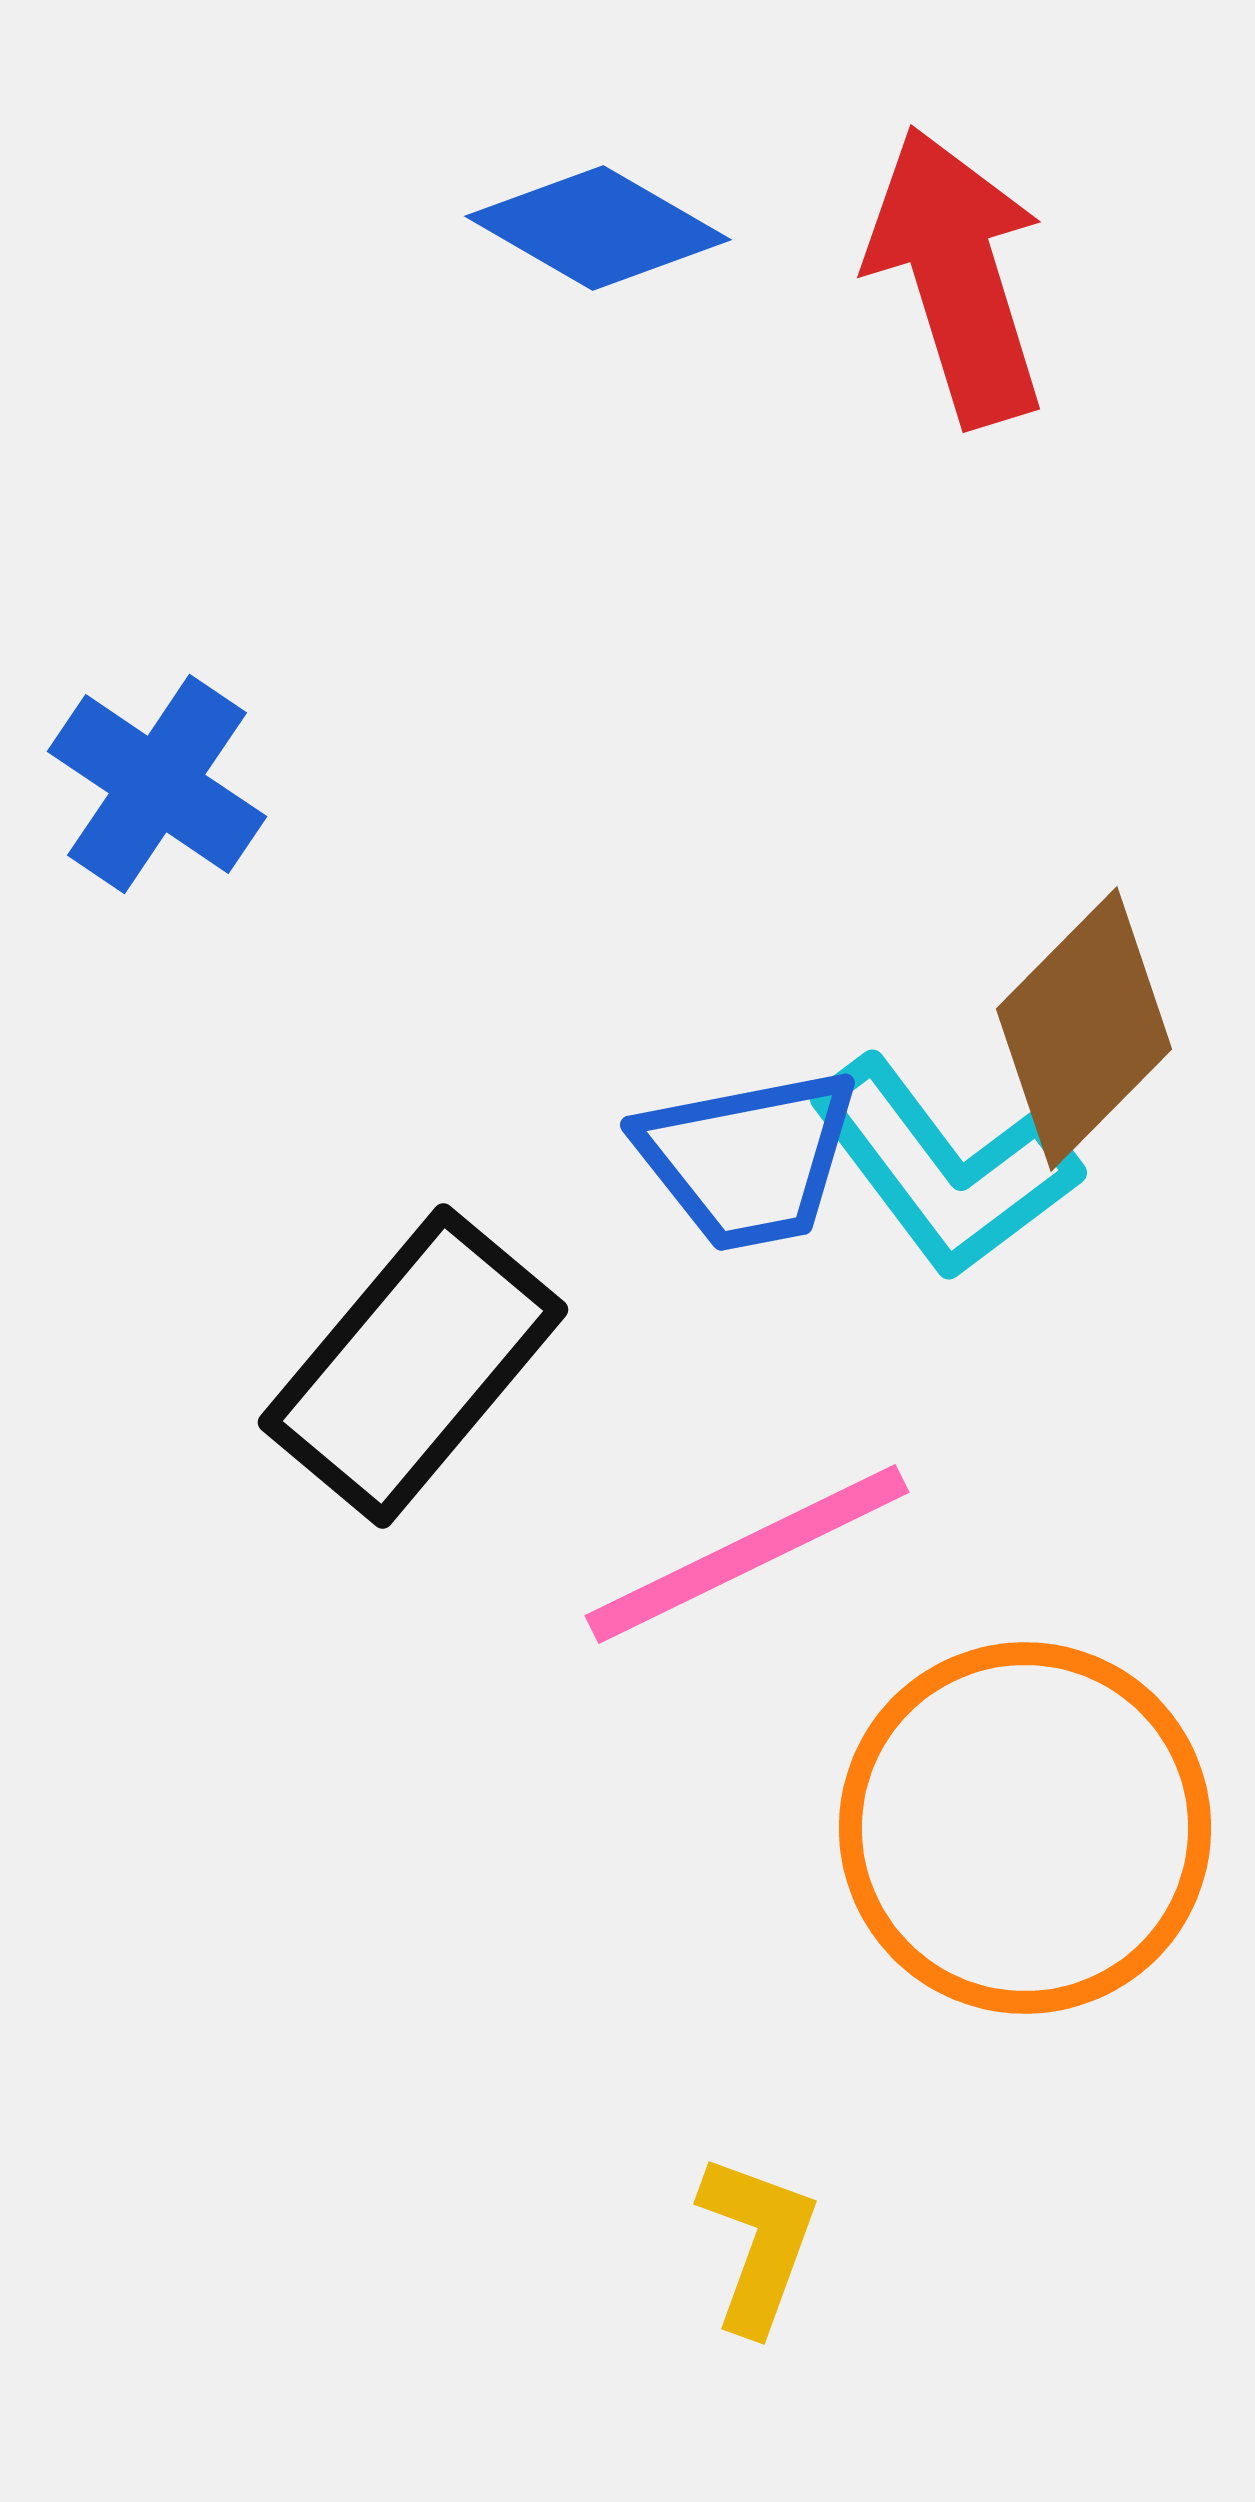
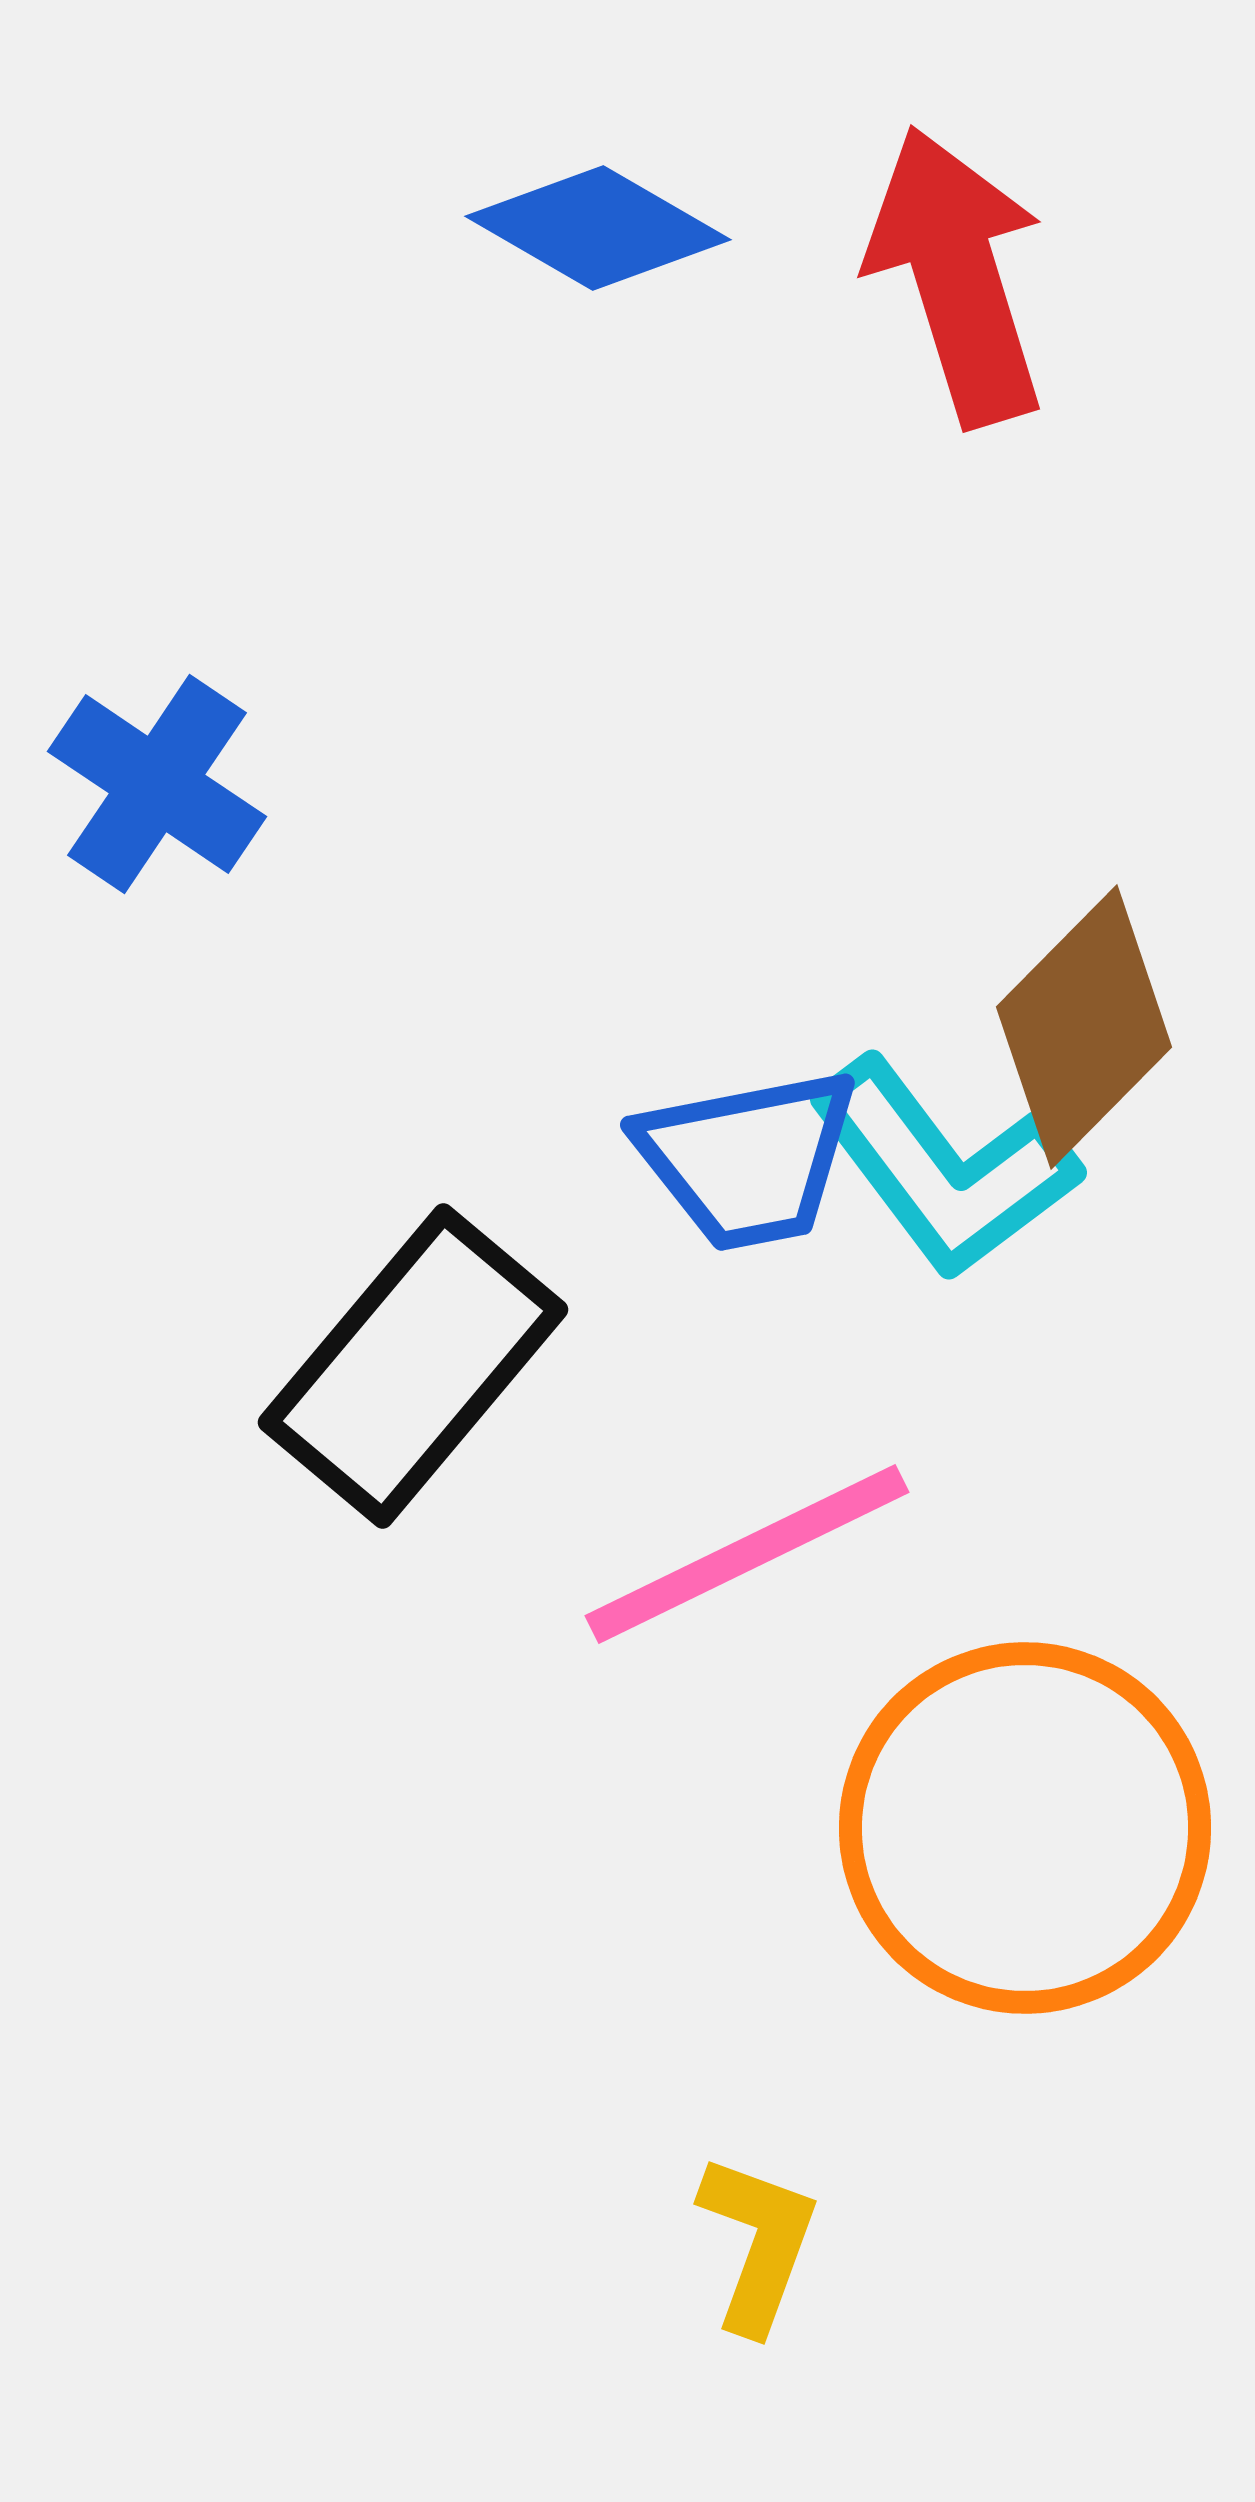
brown diamond: moved 2 px up
